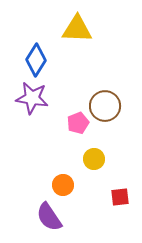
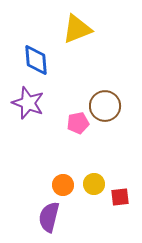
yellow triangle: rotated 24 degrees counterclockwise
blue diamond: rotated 36 degrees counterclockwise
purple star: moved 4 px left, 5 px down; rotated 12 degrees clockwise
pink pentagon: rotated 10 degrees clockwise
yellow circle: moved 25 px down
purple semicircle: rotated 48 degrees clockwise
